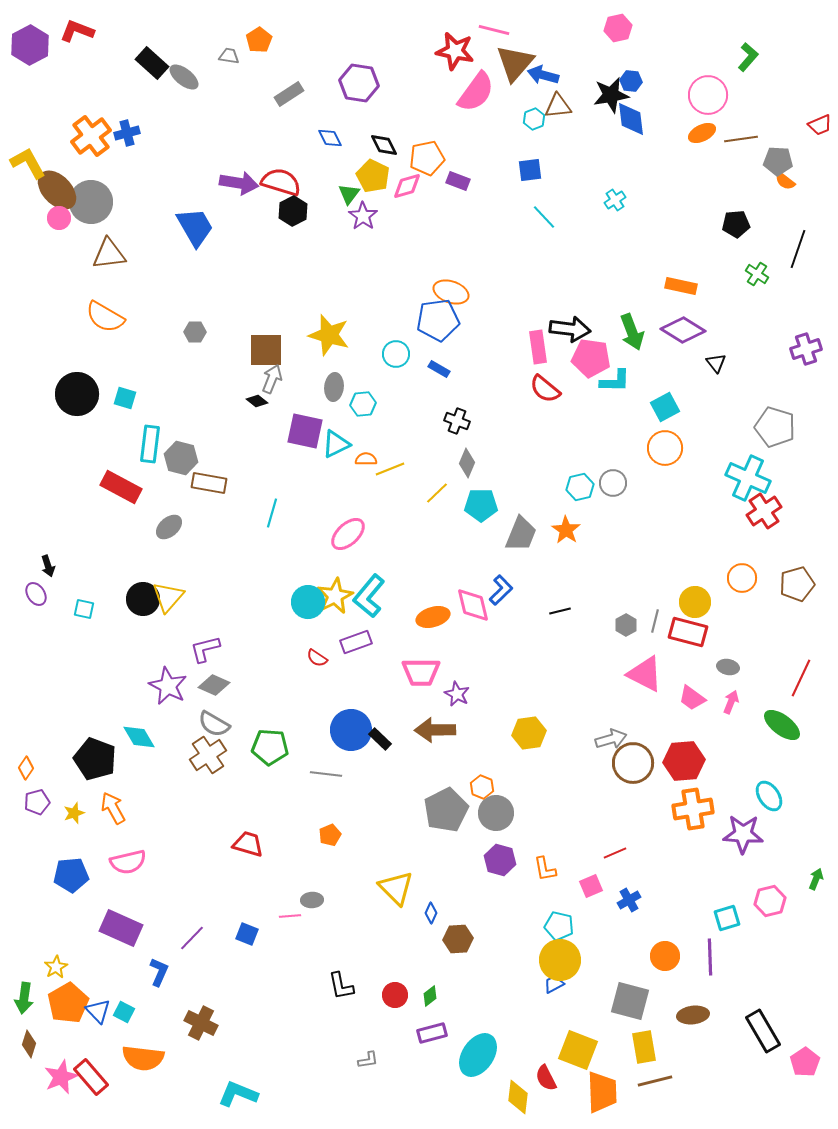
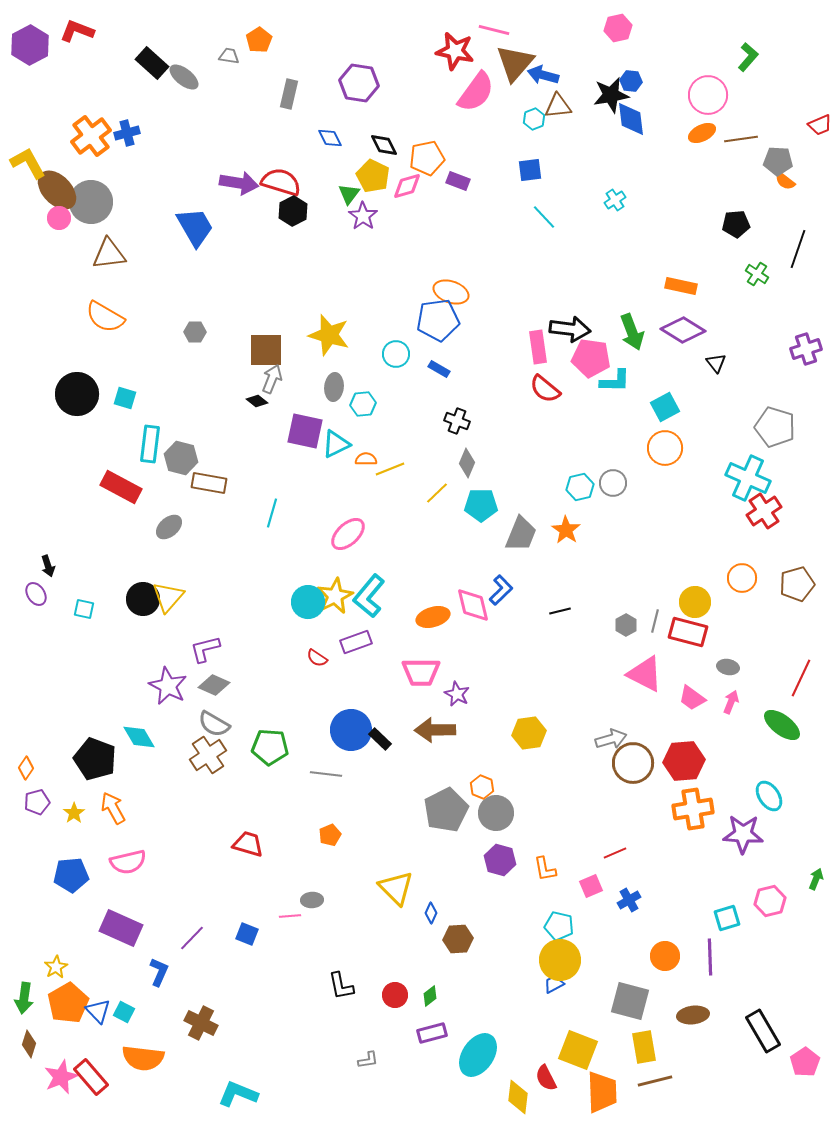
gray rectangle at (289, 94): rotated 44 degrees counterclockwise
yellow star at (74, 813): rotated 15 degrees counterclockwise
